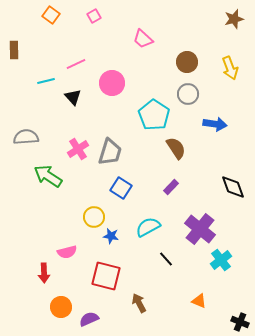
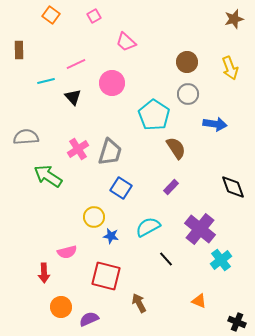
pink trapezoid: moved 17 px left, 3 px down
brown rectangle: moved 5 px right
black cross: moved 3 px left
